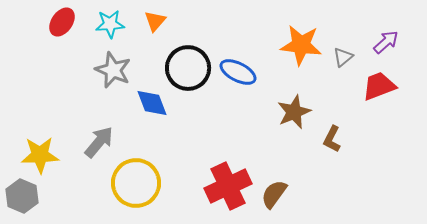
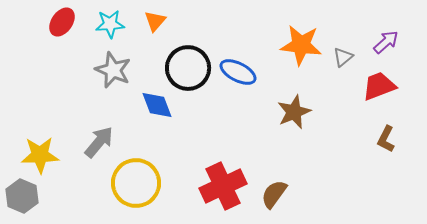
blue diamond: moved 5 px right, 2 px down
brown L-shape: moved 54 px right
red cross: moved 5 px left
